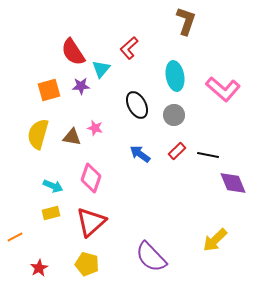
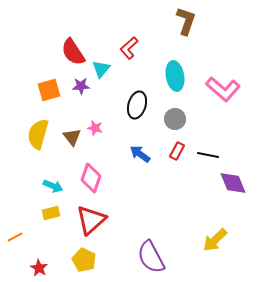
black ellipse: rotated 44 degrees clockwise
gray circle: moved 1 px right, 4 px down
brown triangle: rotated 42 degrees clockwise
red rectangle: rotated 18 degrees counterclockwise
red triangle: moved 2 px up
purple semicircle: rotated 16 degrees clockwise
yellow pentagon: moved 3 px left, 4 px up; rotated 10 degrees clockwise
red star: rotated 12 degrees counterclockwise
